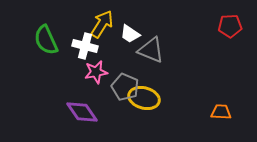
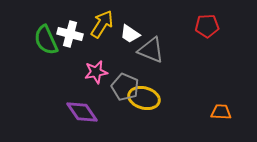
red pentagon: moved 23 px left
white cross: moved 15 px left, 12 px up
